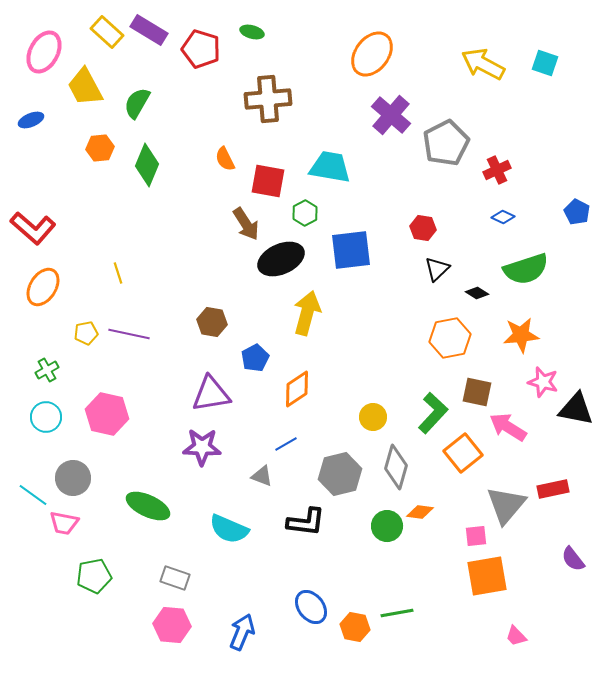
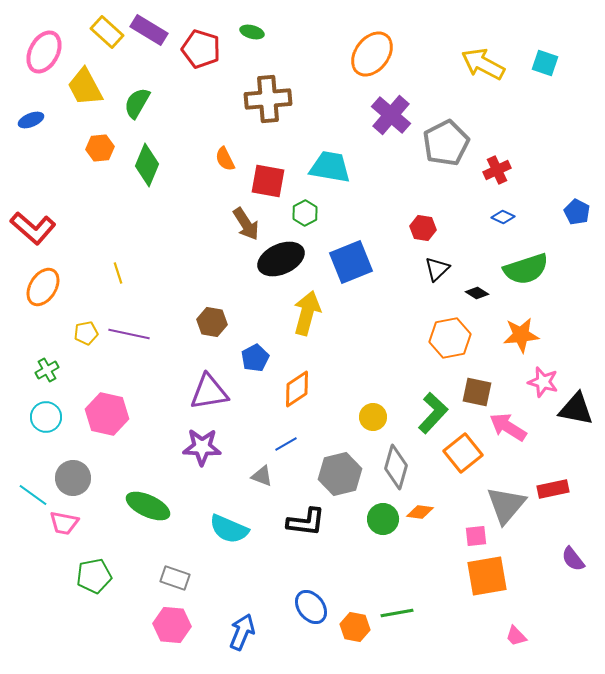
blue square at (351, 250): moved 12 px down; rotated 15 degrees counterclockwise
purple triangle at (211, 394): moved 2 px left, 2 px up
green circle at (387, 526): moved 4 px left, 7 px up
